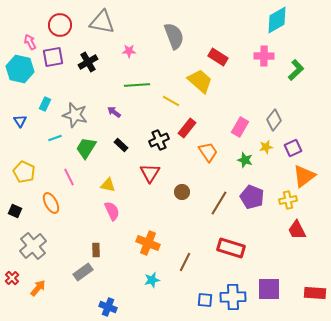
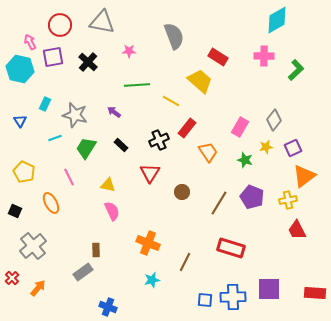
black cross at (88, 62): rotated 18 degrees counterclockwise
